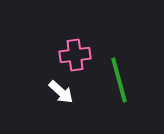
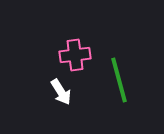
white arrow: rotated 16 degrees clockwise
